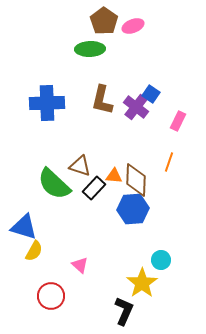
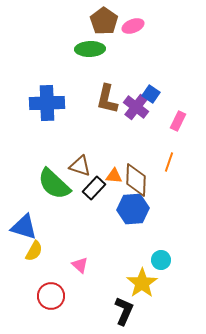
brown L-shape: moved 5 px right, 1 px up
